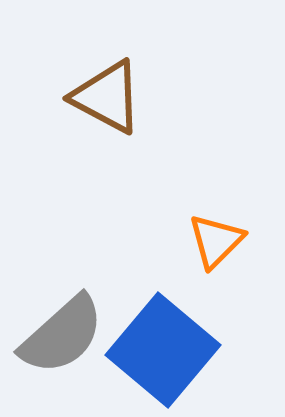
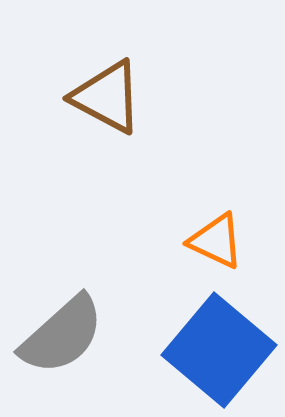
orange triangle: rotated 50 degrees counterclockwise
blue square: moved 56 px right
